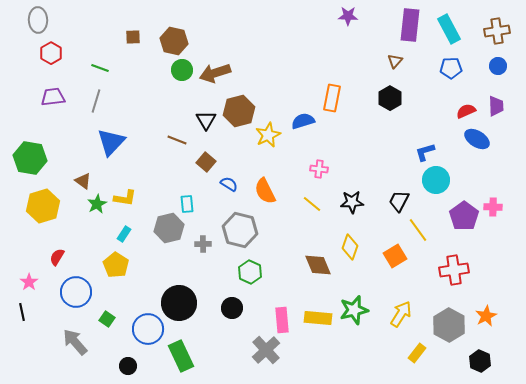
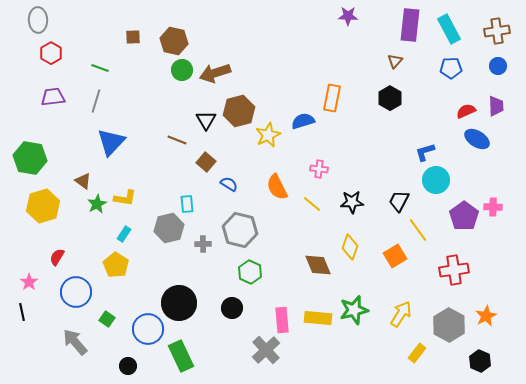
orange semicircle at (265, 191): moved 12 px right, 4 px up
